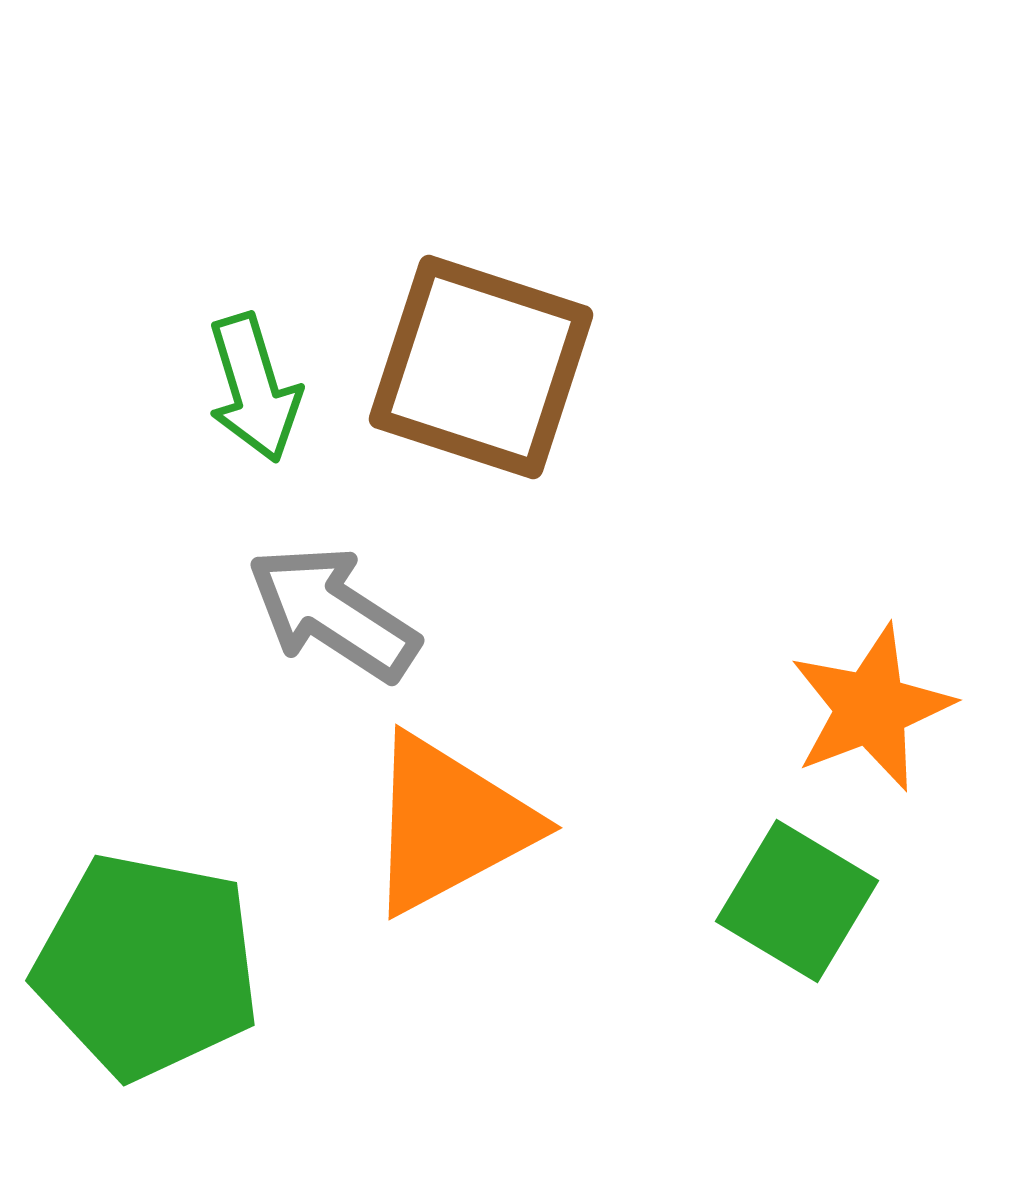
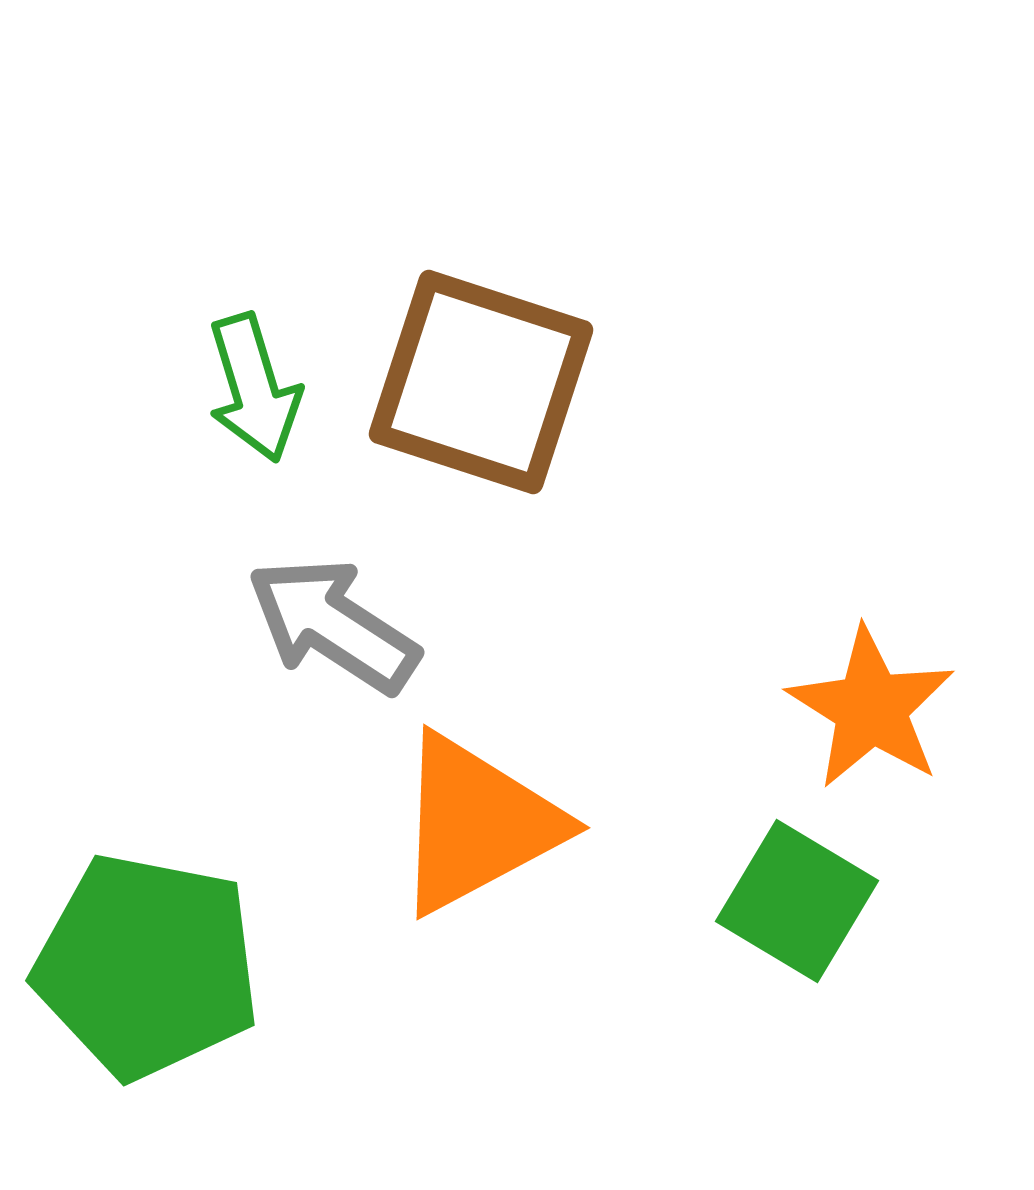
brown square: moved 15 px down
gray arrow: moved 12 px down
orange star: rotated 19 degrees counterclockwise
orange triangle: moved 28 px right
